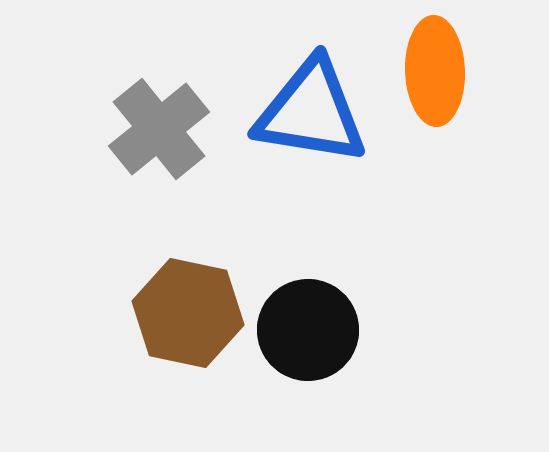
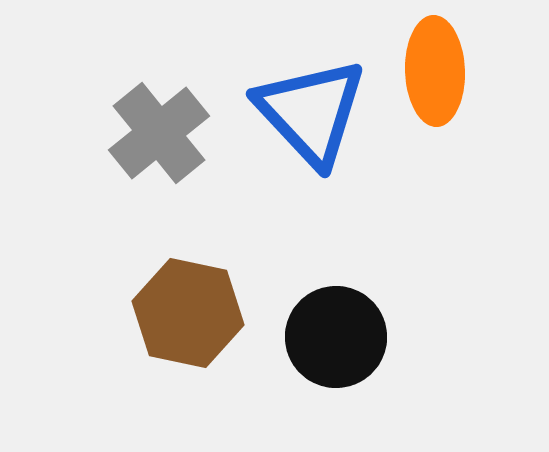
blue triangle: rotated 38 degrees clockwise
gray cross: moved 4 px down
black circle: moved 28 px right, 7 px down
